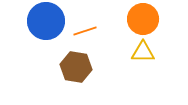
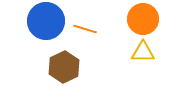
orange line: moved 2 px up; rotated 35 degrees clockwise
brown hexagon: moved 12 px left; rotated 24 degrees clockwise
